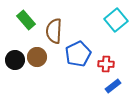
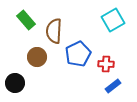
cyan square: moved 3 px left; rotated 10 degrees clockwise
black circle: moved 23 px down
